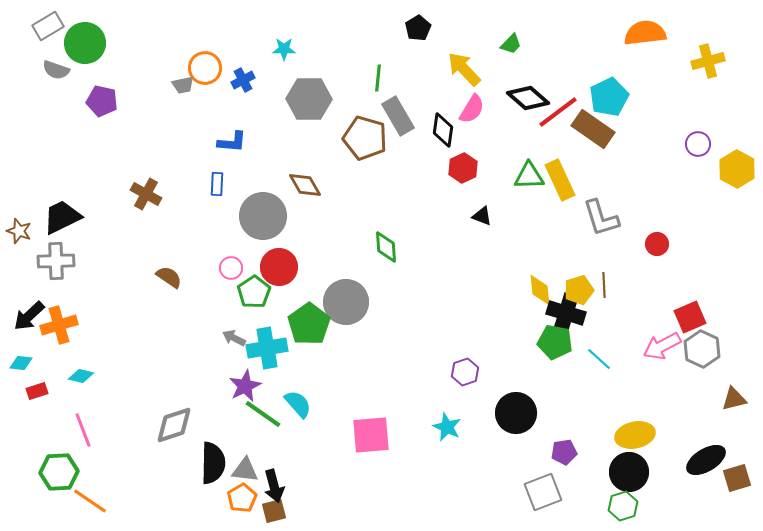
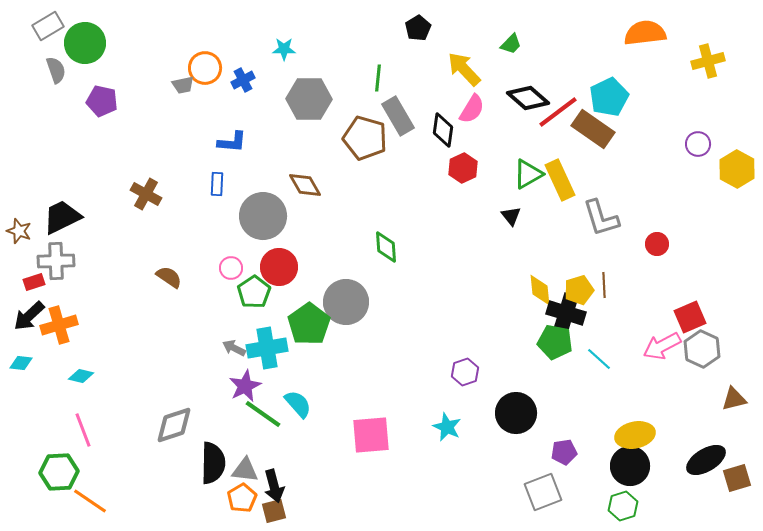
gray semicircle at (56, 70): rotated 128 degrees counterclockwise
green triangle at (529, 176): moved 1 px left, 2 px up; rotated 28 degrees counterclockwise
black triangle at (482, 216): moved 29 px right; rotated 30 degrees clockwise
gray arrow at (234, 338): moved 10 px down
red rectangle at (37, 391): moved 3 px left, 109 px up
black circle at (629, 472): moved 1 px right, 6 px up
